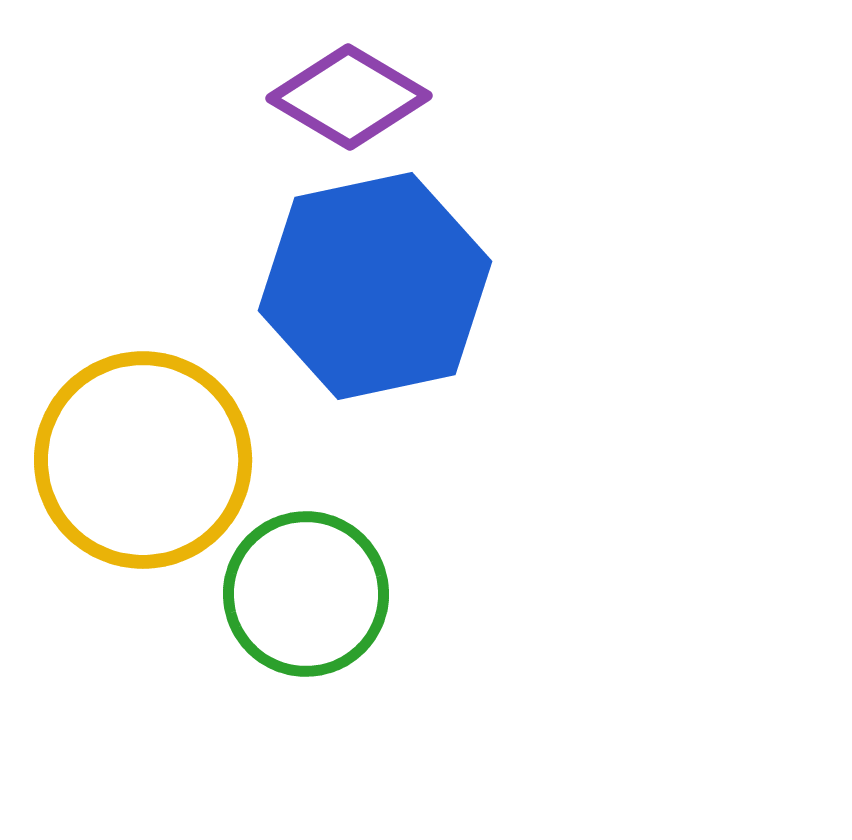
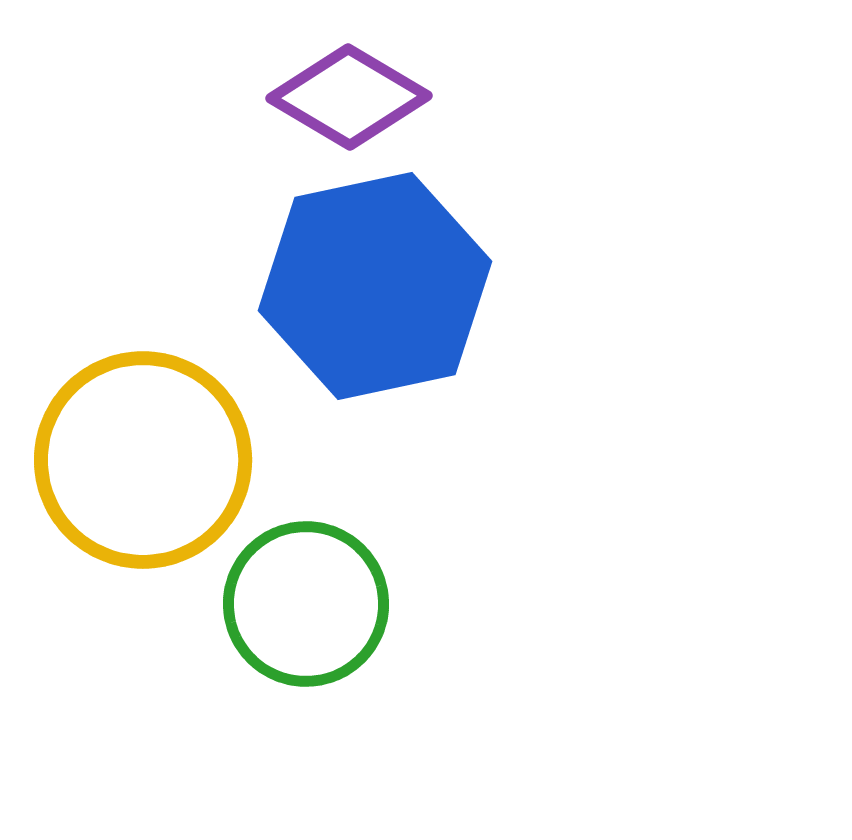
green circle: moved 10 px down
